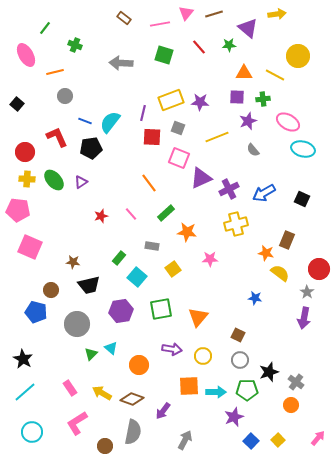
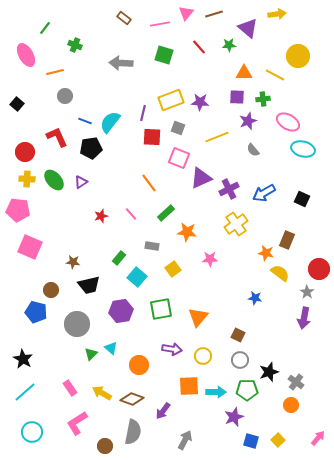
yellow cross at (236, 224): rotated 20 degrees counterclockwise
blue square at (251, 441): rotated 28 degrees counterclockwise
